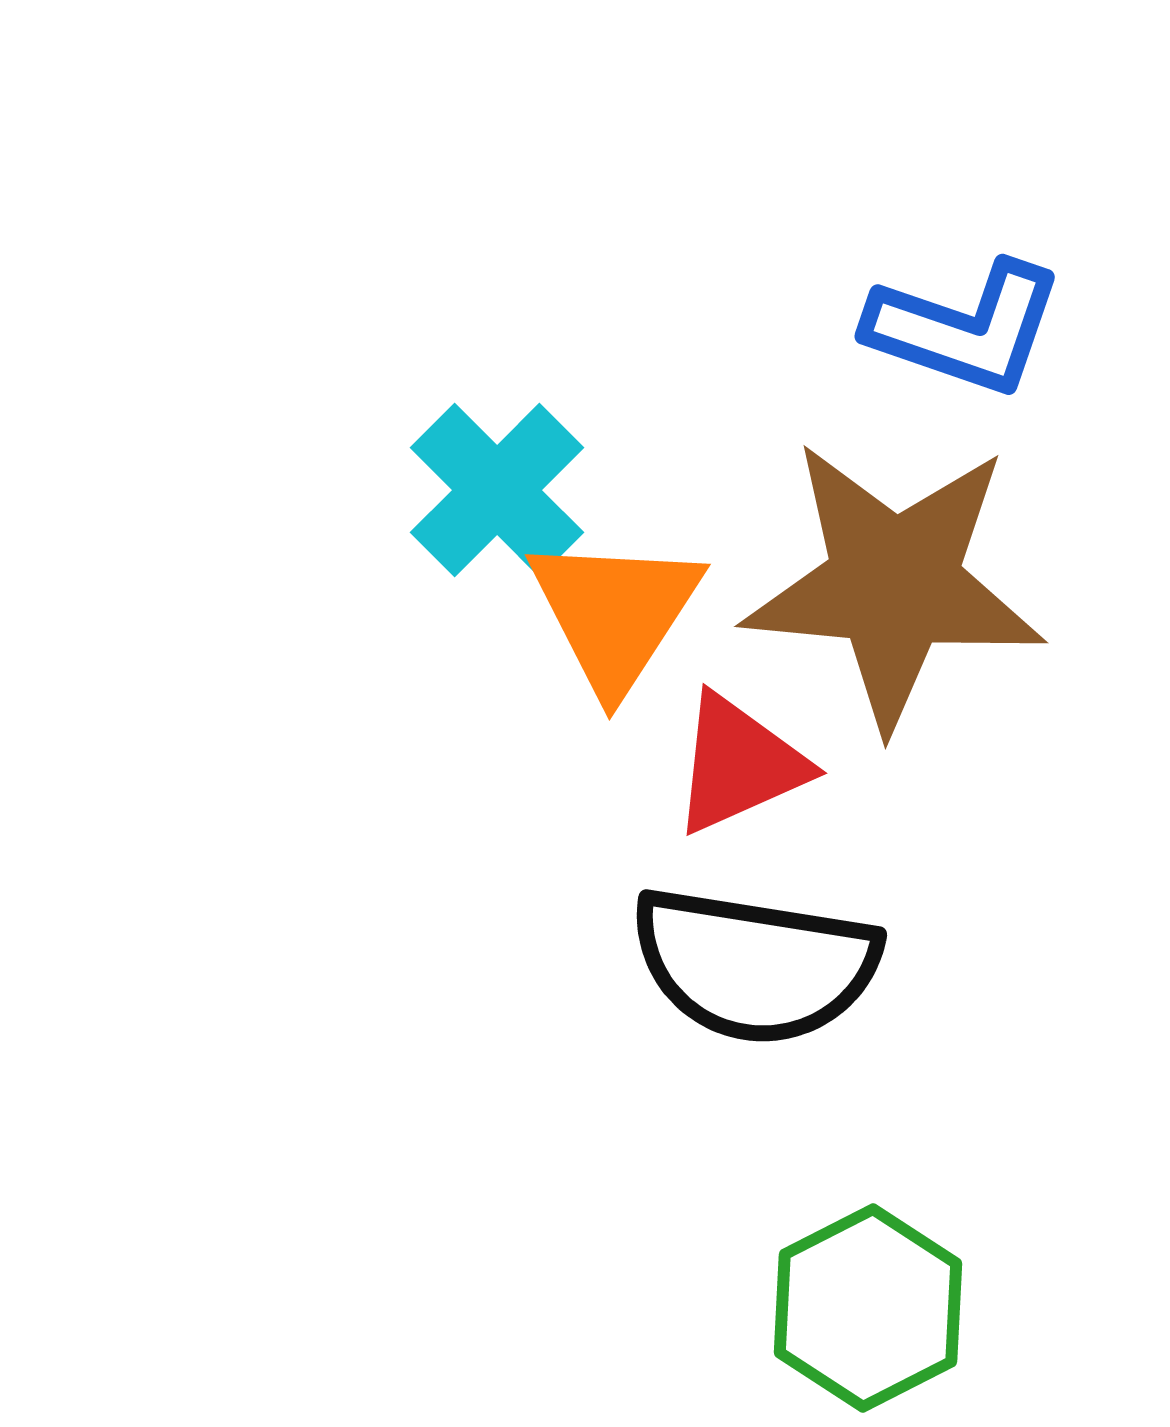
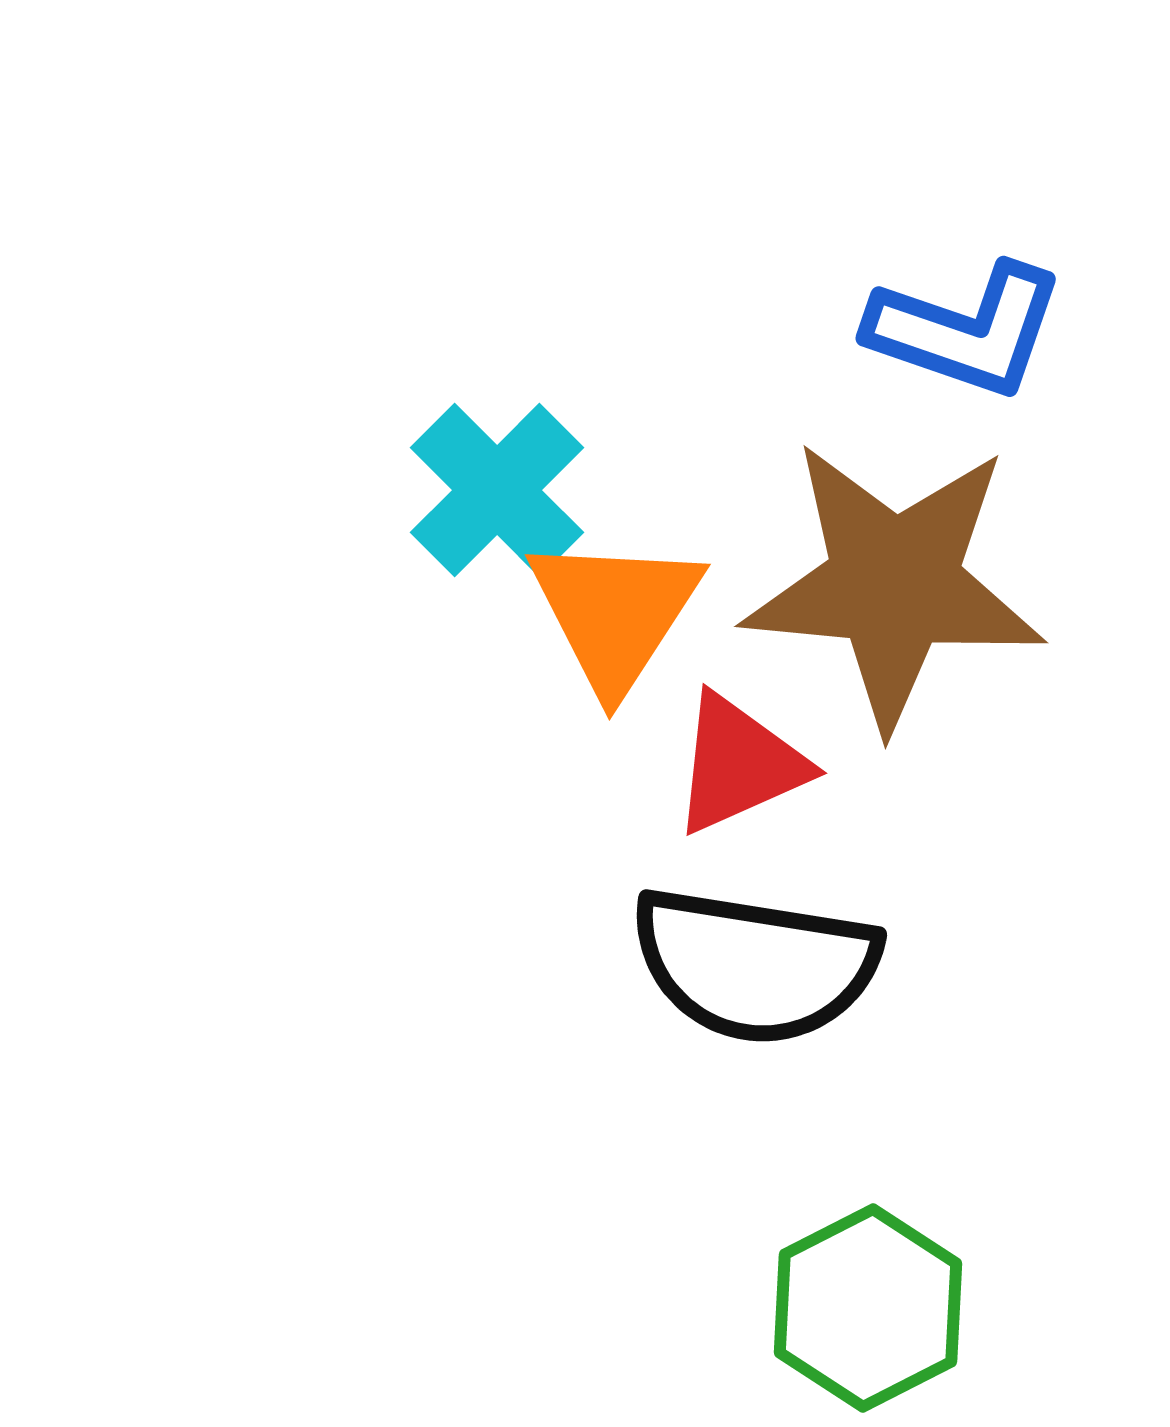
blue L-shape: moved 1 px right, 2 px down
